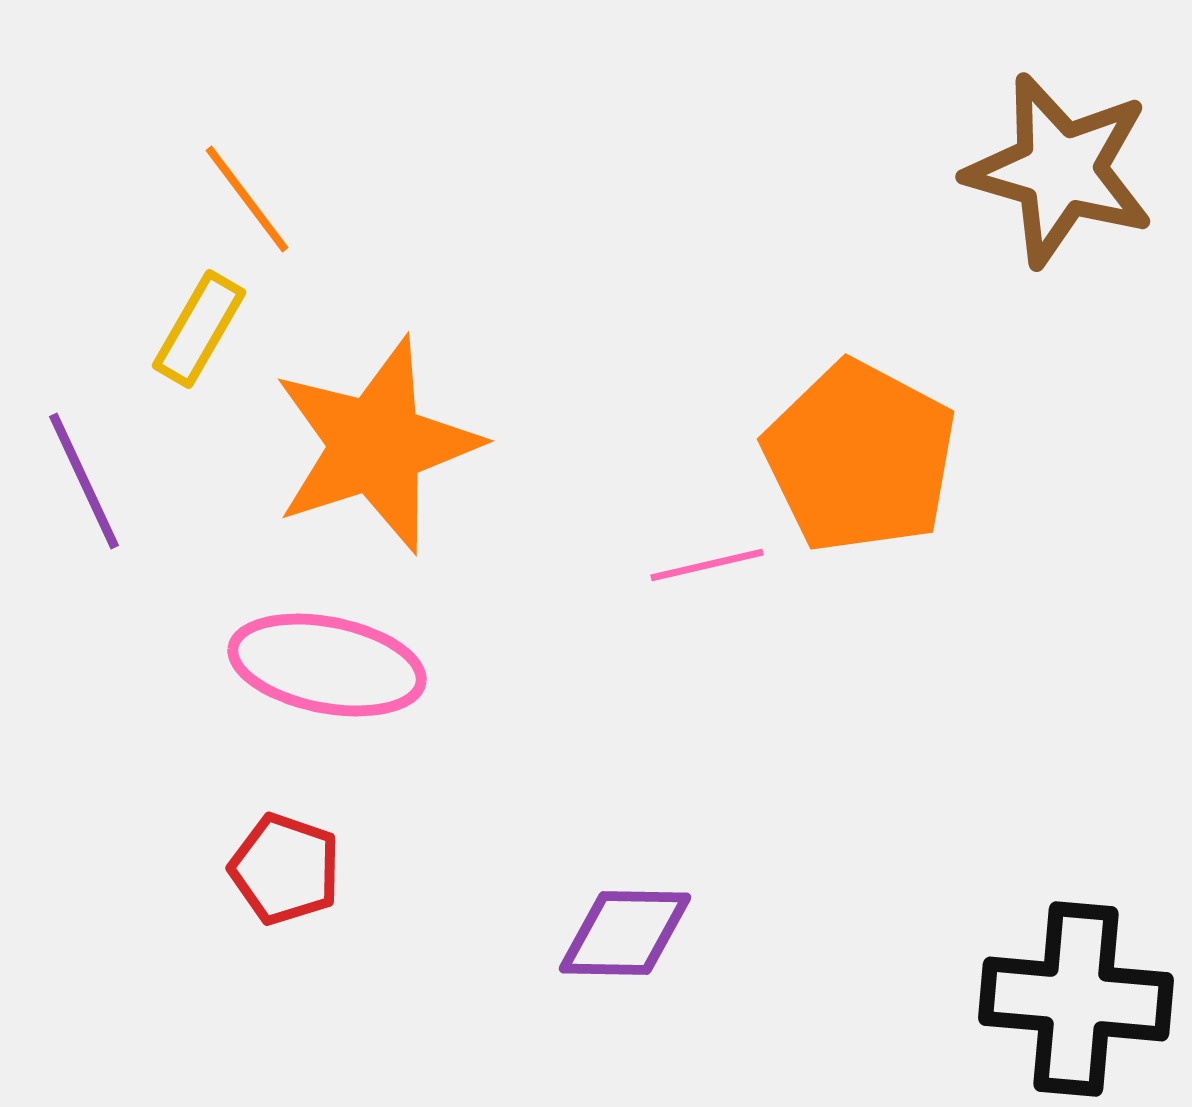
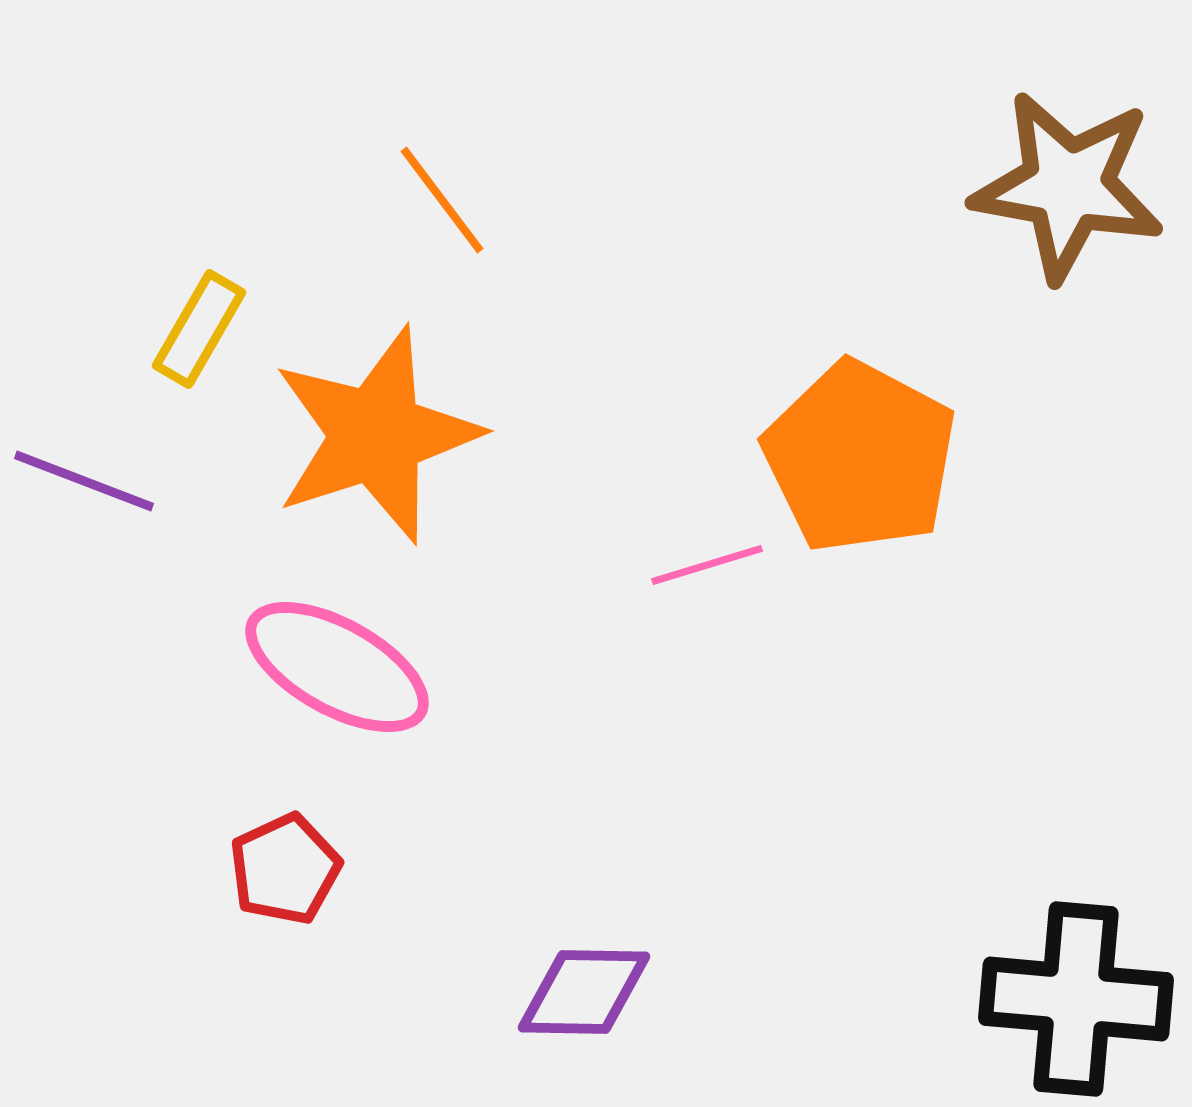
brown star: moved 8 px right, 16 px down; rotated 6 degrees counterclockwise
orange line: moved 195 px right, 1 px down
orange star: moved 10 px up
purple line: rotated 44 degrees counterclockwise
pink line: rotated 4 degrees counterclockwise
pink ellipse: moved 10 px right, 2 px down; rotated 18 degrees clockwise
red pentagon: rotated 28 degrees clockwise
purple diamond: moved 41 px left, 59 px down
